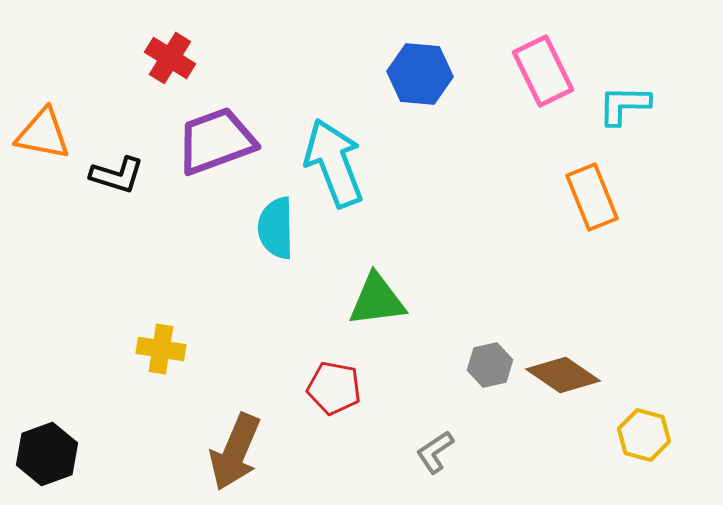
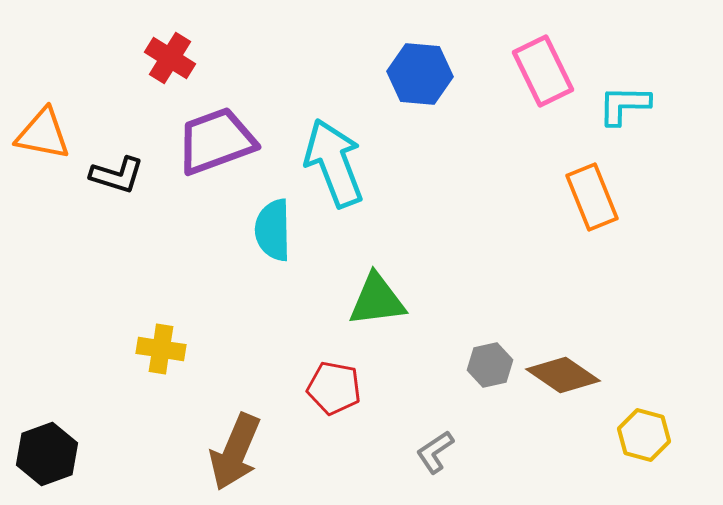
cyan semicircle: moved 3 px left, 2 px down
